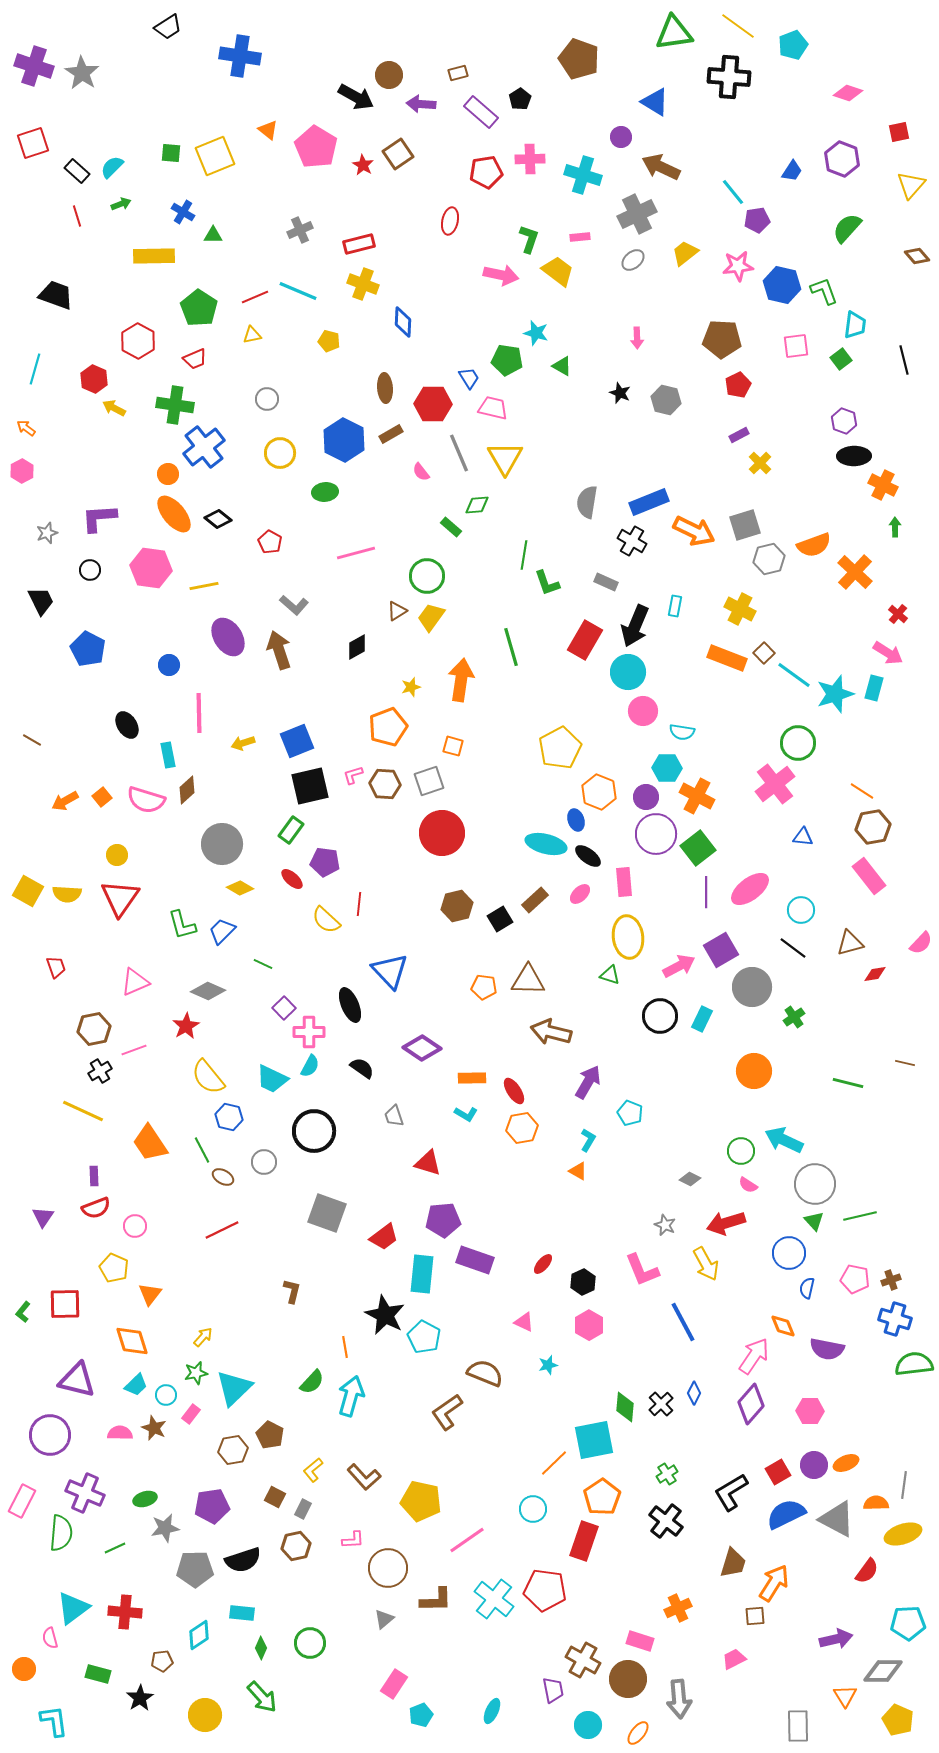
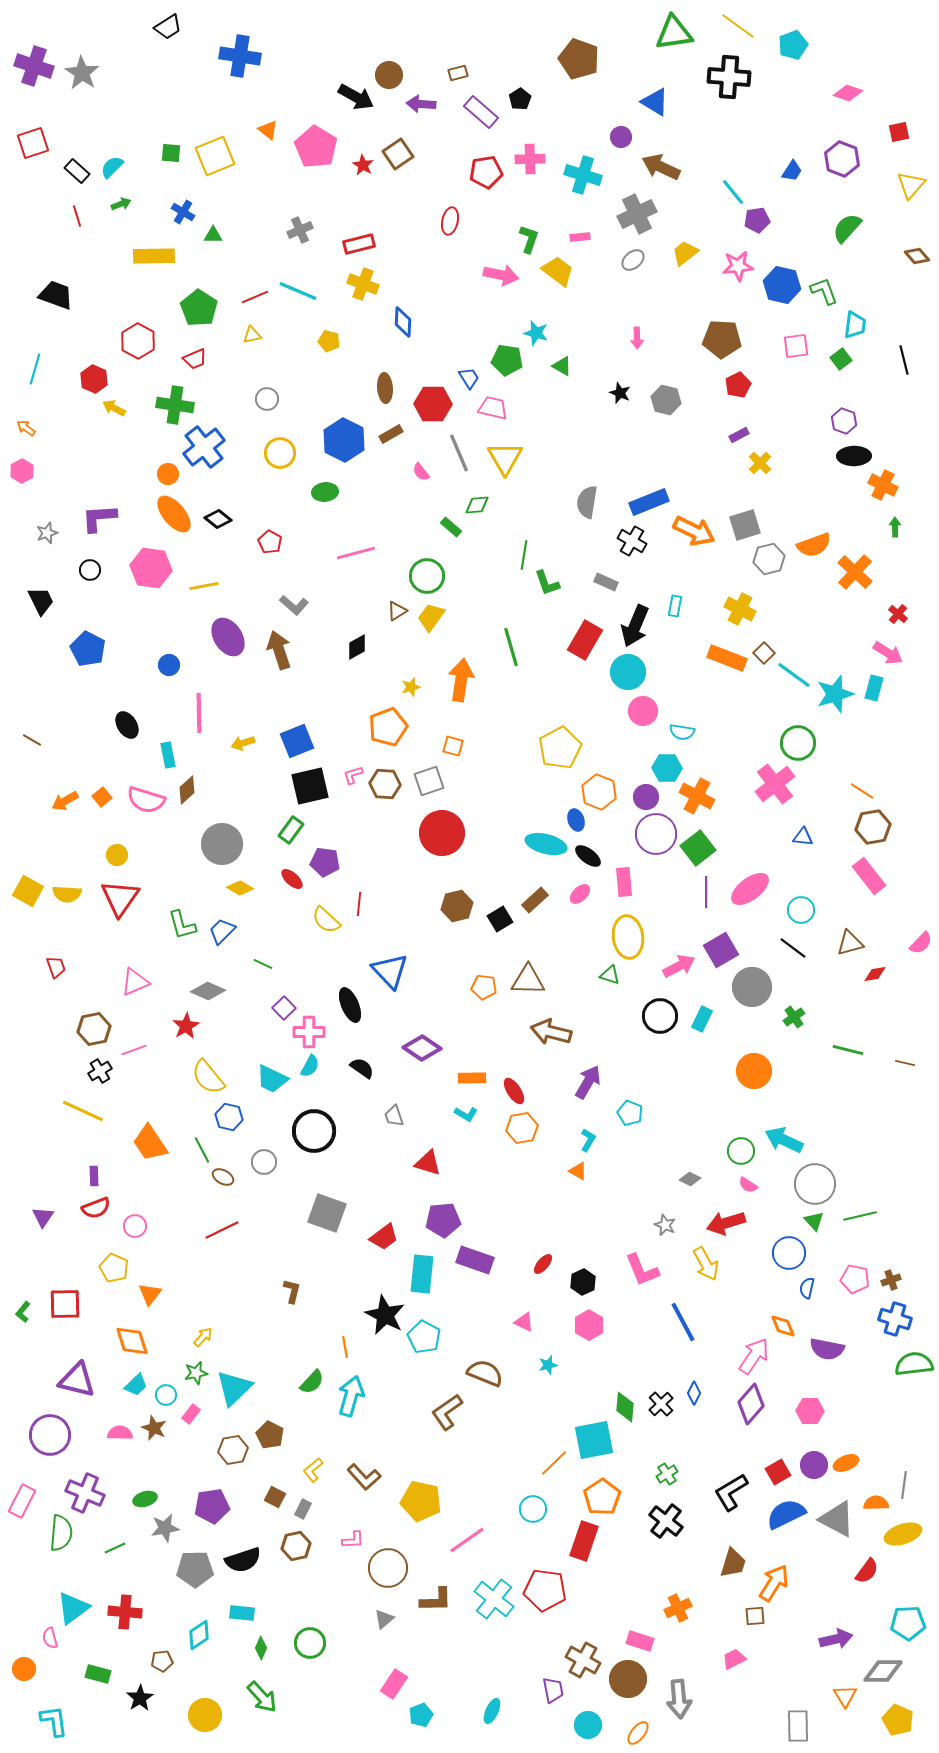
green line at (848, 1083): moved 33 px up
